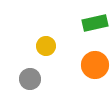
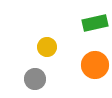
yellow circle: moved 1 px right, 1 px down
gray circle: moved 5 px right
